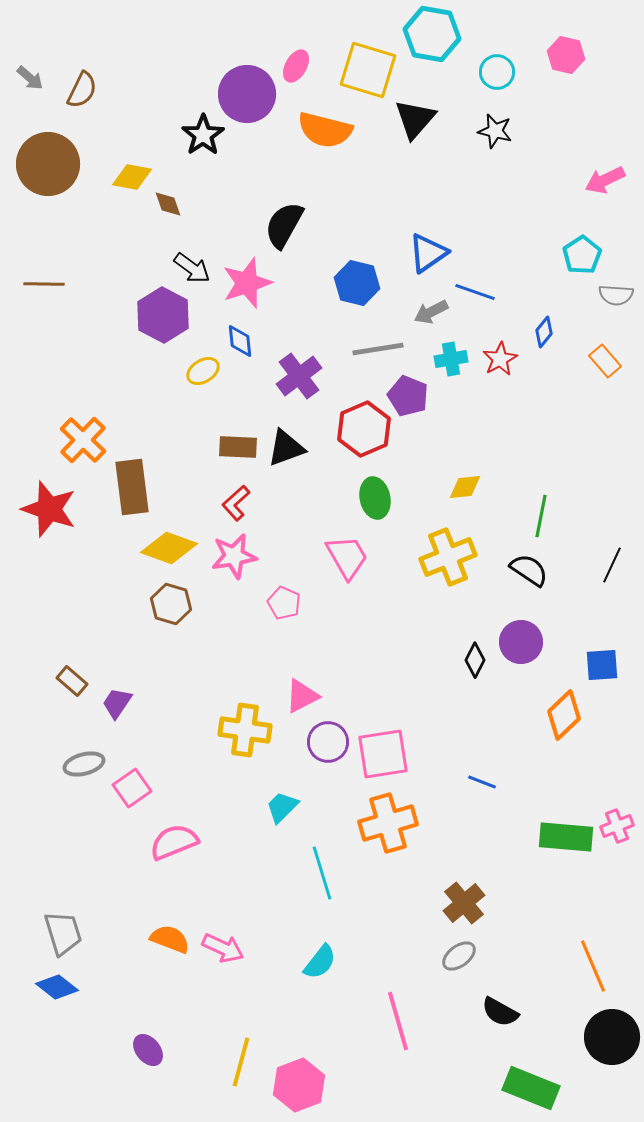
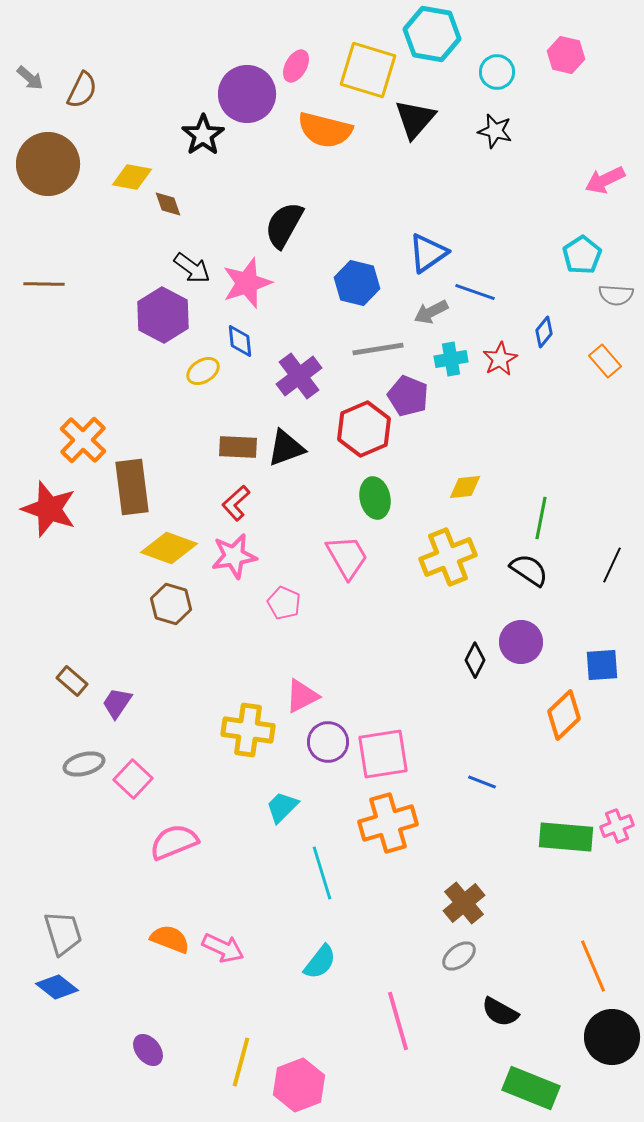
green line at (541, 516): moved 2 px down
yellow cross at (245, 730): moved 3 px right
pink square at (132, 788): moved 1 px right, 9 px up; rotated 12 degrees counterclockwise
